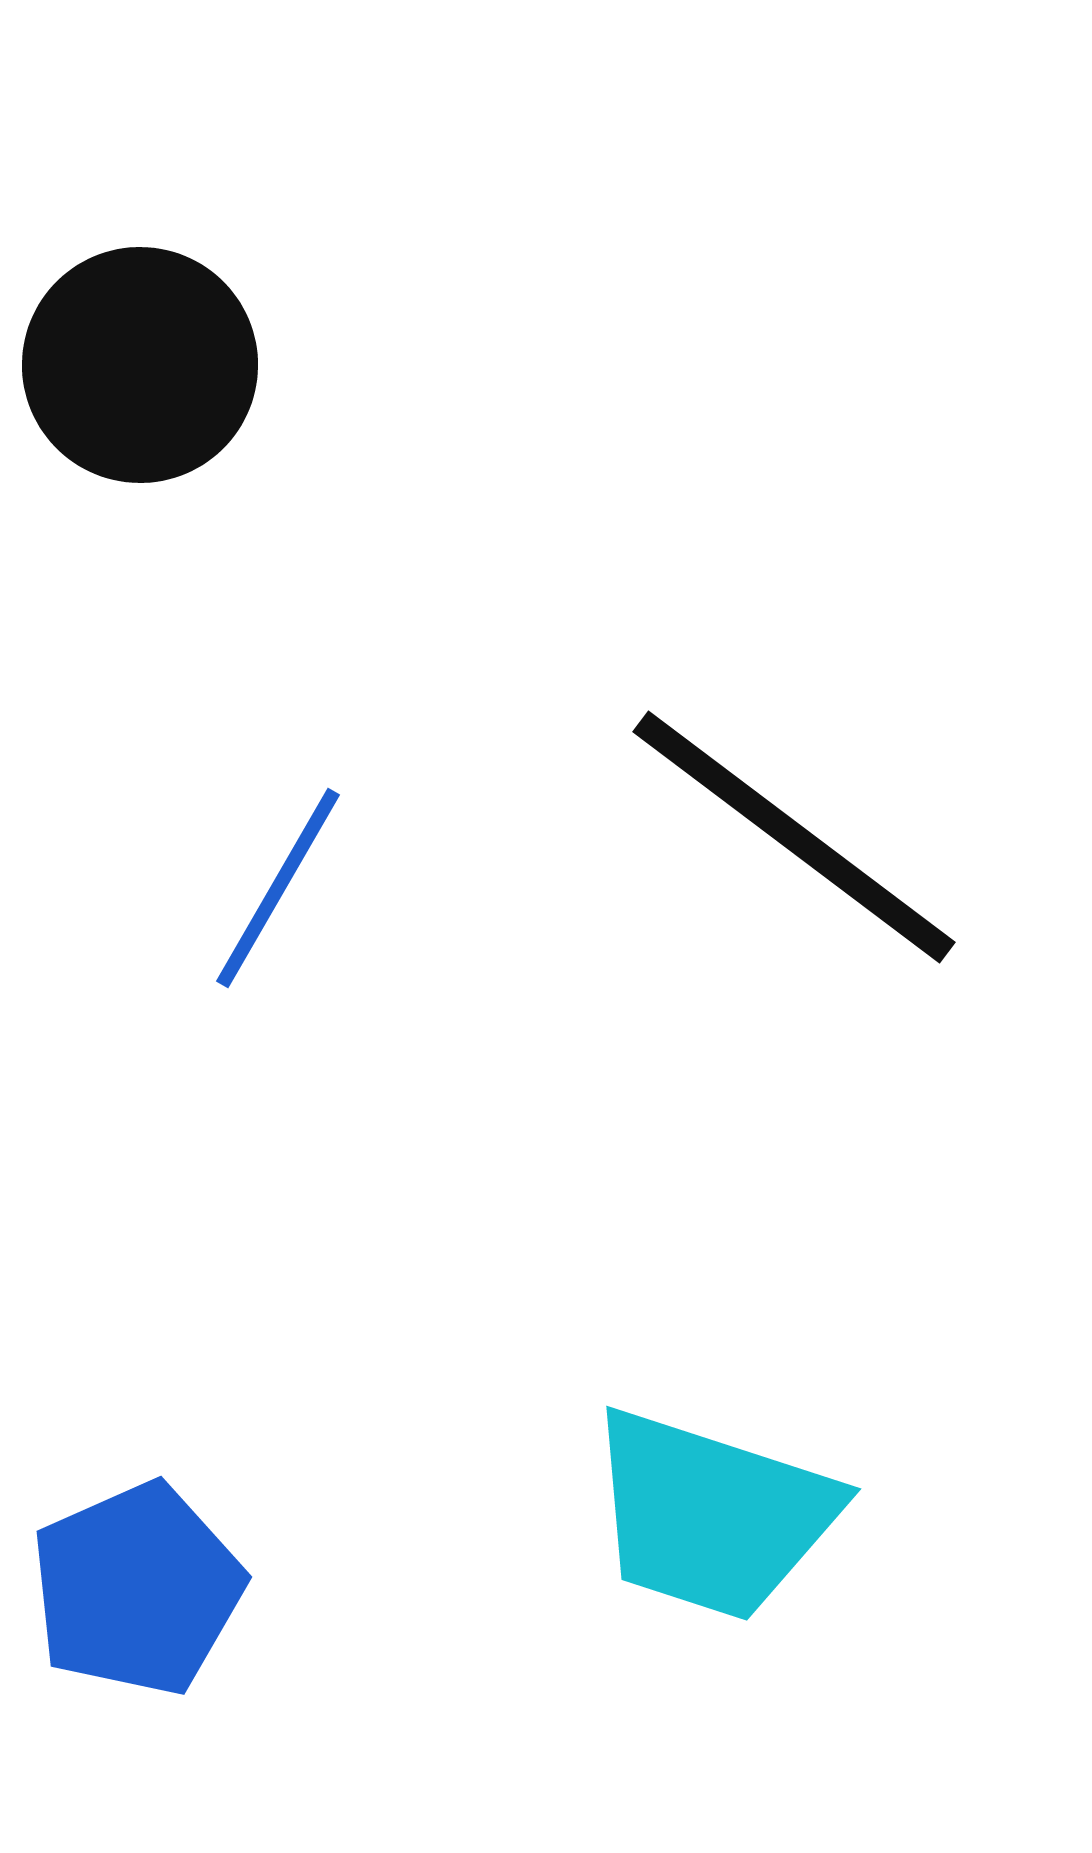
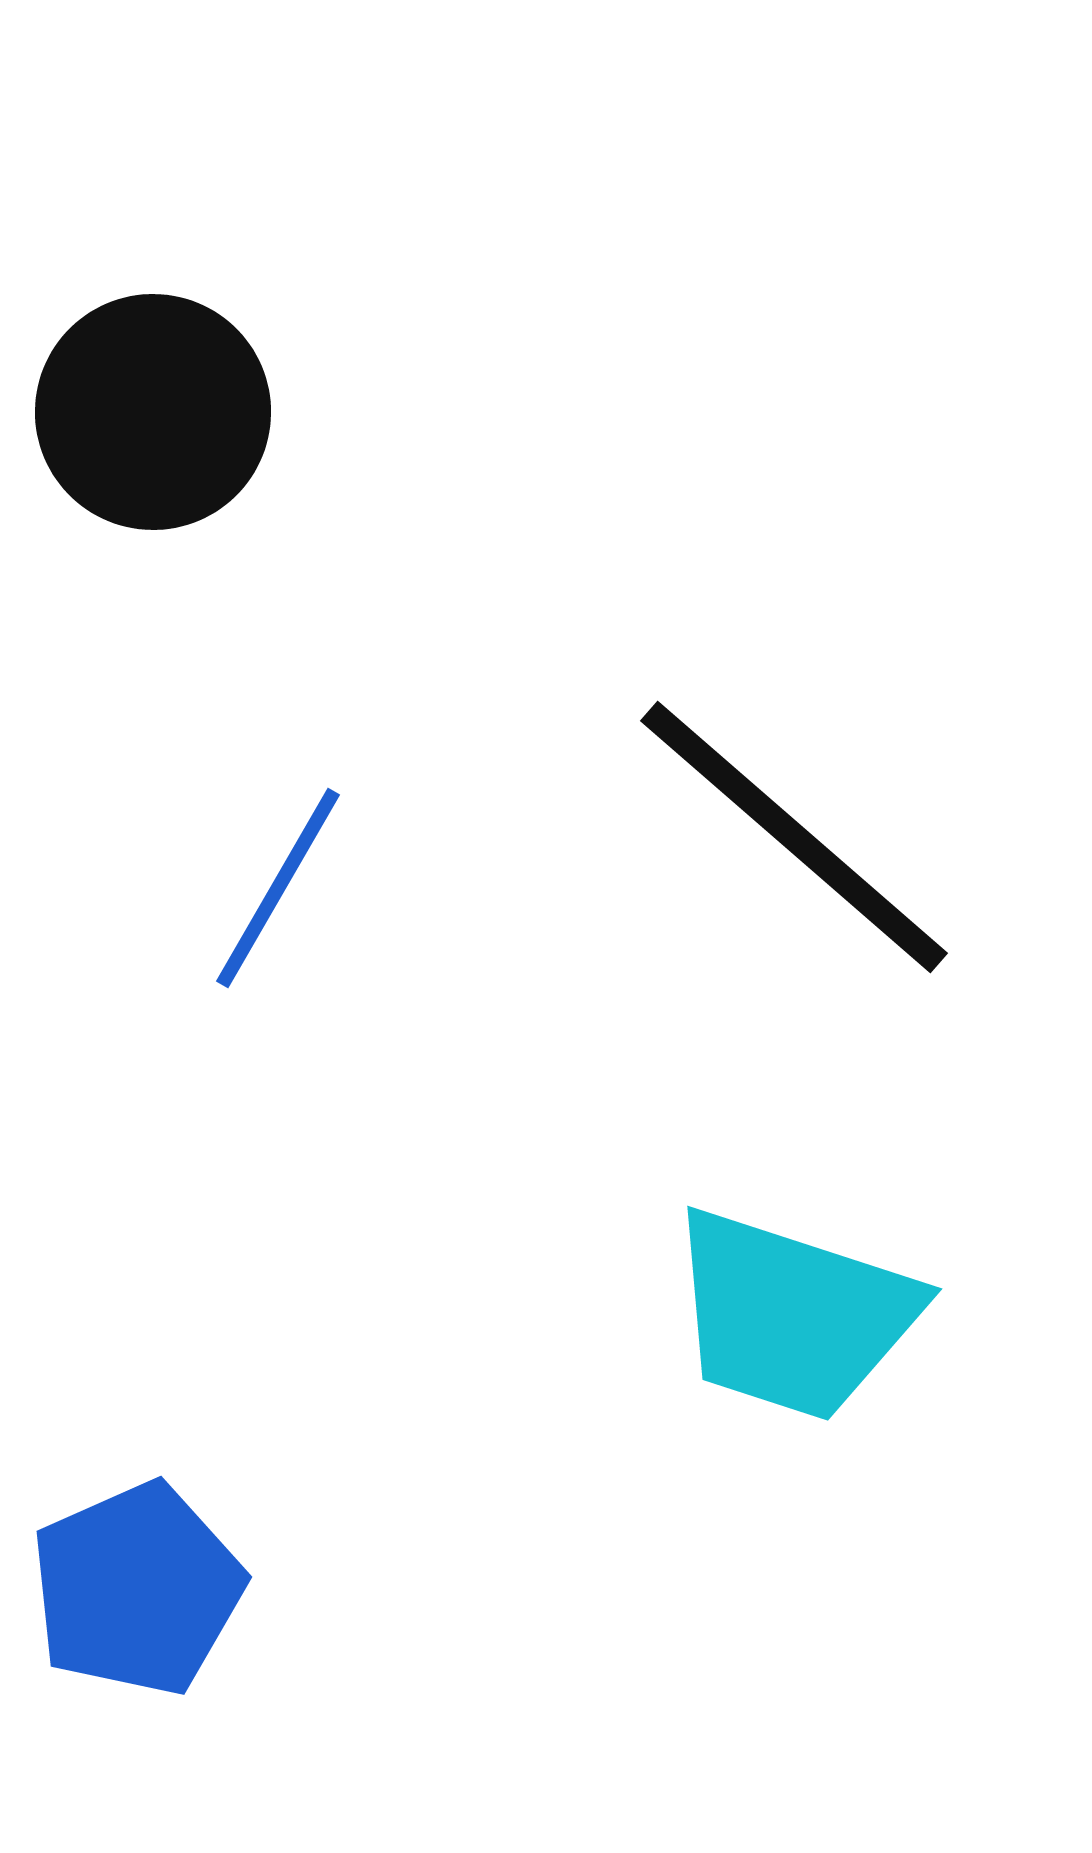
black circle: moved 13 px right, 47 px down
black line: rotated 4 degrees clockwise
cyan trapezoid: moved 81 px right, 200 px up
